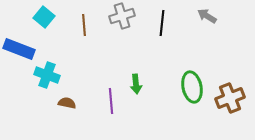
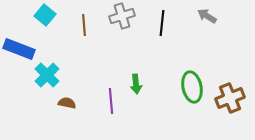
cyan square: moved 1 px right, 2 px up
cyan cross: rotated 25 degrees clockwise
